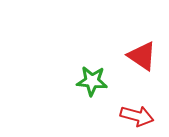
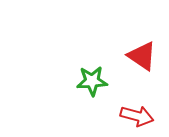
green star: rotated 8 degrees counterclockwise
